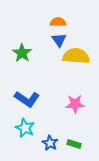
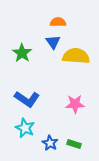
blue triangle: moved 6 px left, 2 px down
